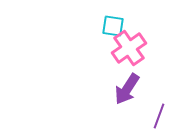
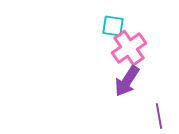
purple arrow: moved 8 px up
purple line: rotated 30 degrees counterclockwise
